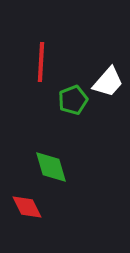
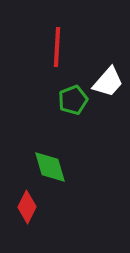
red line: moved 16 px right, 15 px up
green diamond: moved 1 px left
red diamond: rotated 52 degrees clockwise
